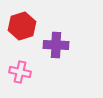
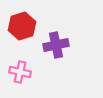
purple cross: rotated 15 degrees counterclockwise
